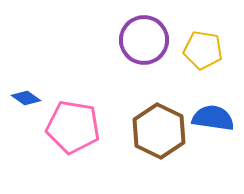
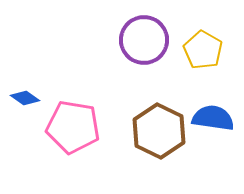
yellow pentagon: rotated 21 degrees clockwise
blue diamond: moved 1 px left
